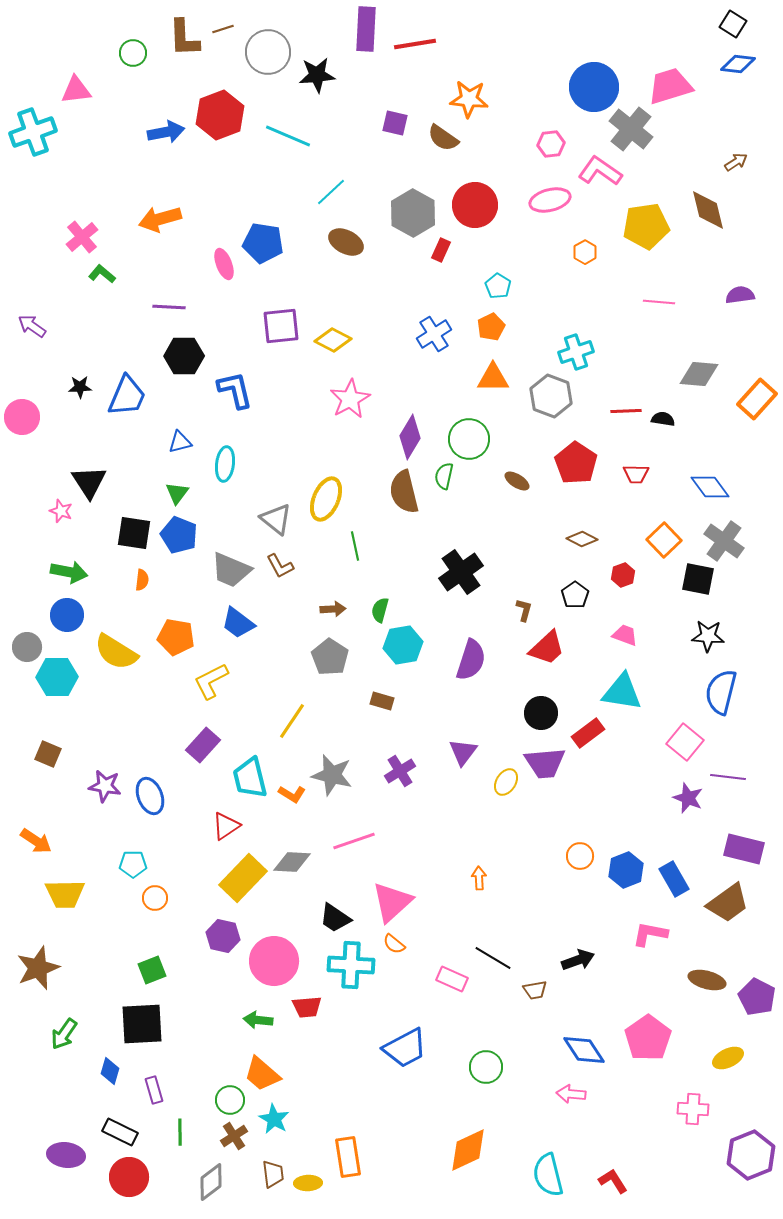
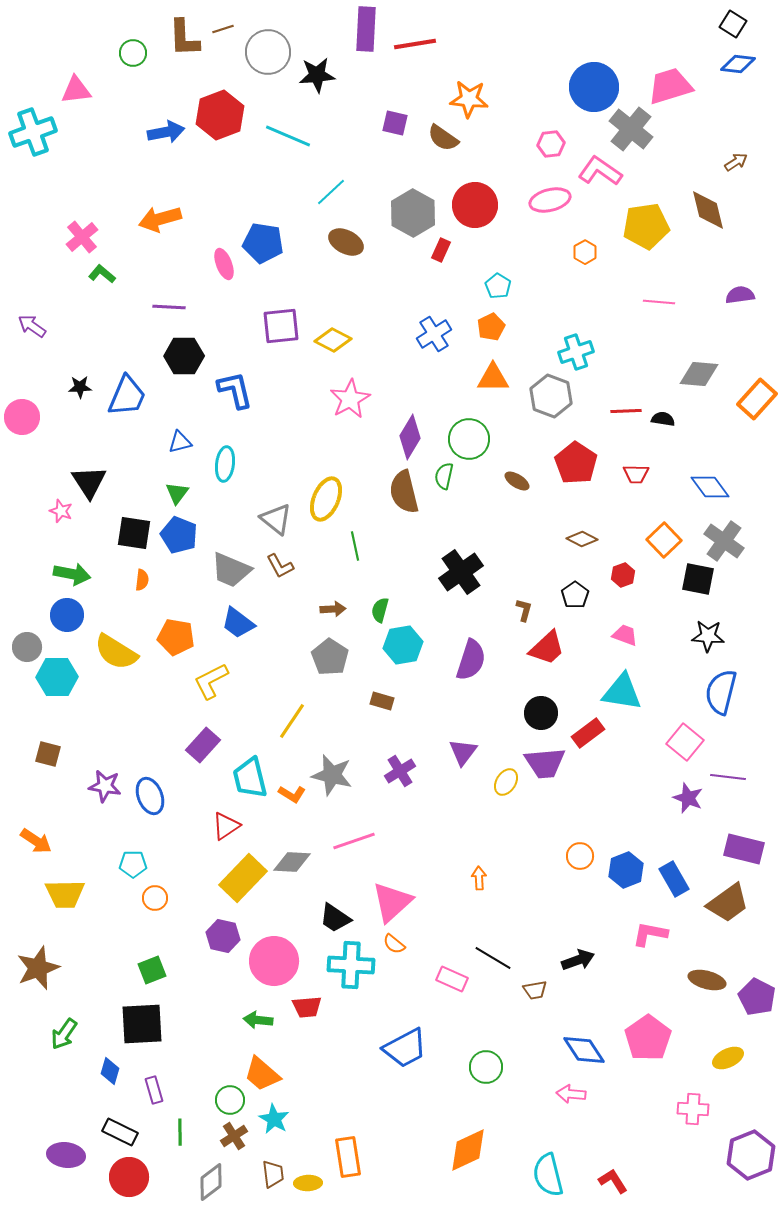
green arrow at (69, 572): moved 3 px right, 2 px down
brown square at (48, 754): rotated 8 degrees counterclockwise
